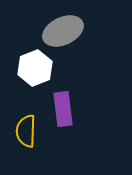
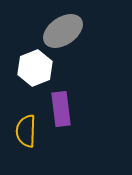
gray ellipse: rotated 9 degrees counterclockwise
purple rectangle: moved 2 px left
